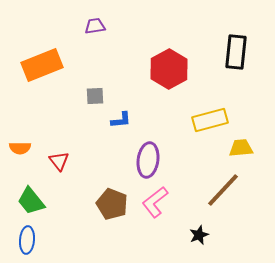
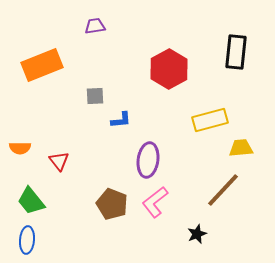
black star: moved 2 px left, 1 px up
